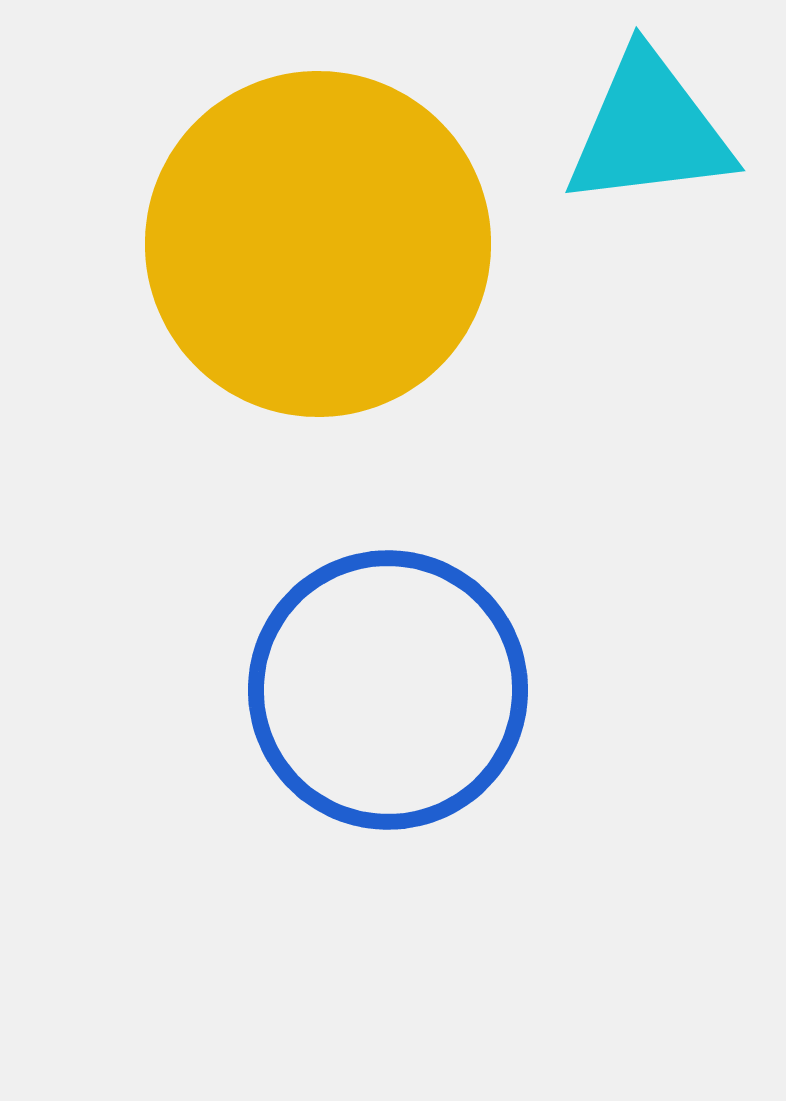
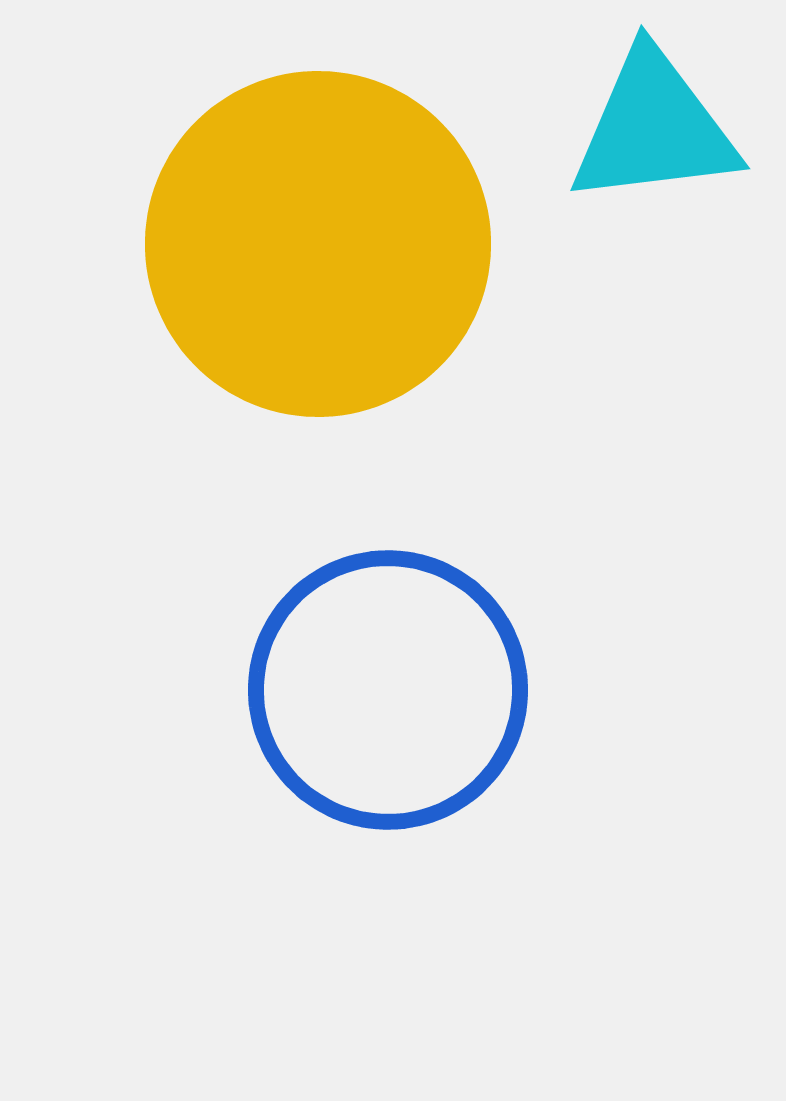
cyan triangle: moved 5 px right, 2 px up
